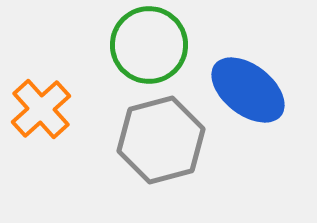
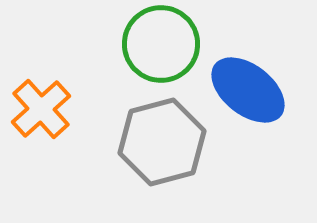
green circle: moved 12 px right, 1 px up
gray hexagon: moved 1 px right, 2 px down
